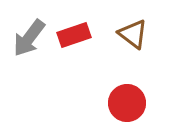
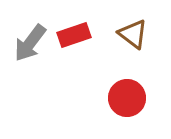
gray arrow: moved 1 px right, 5 px down
red circle: moved 5 px up
